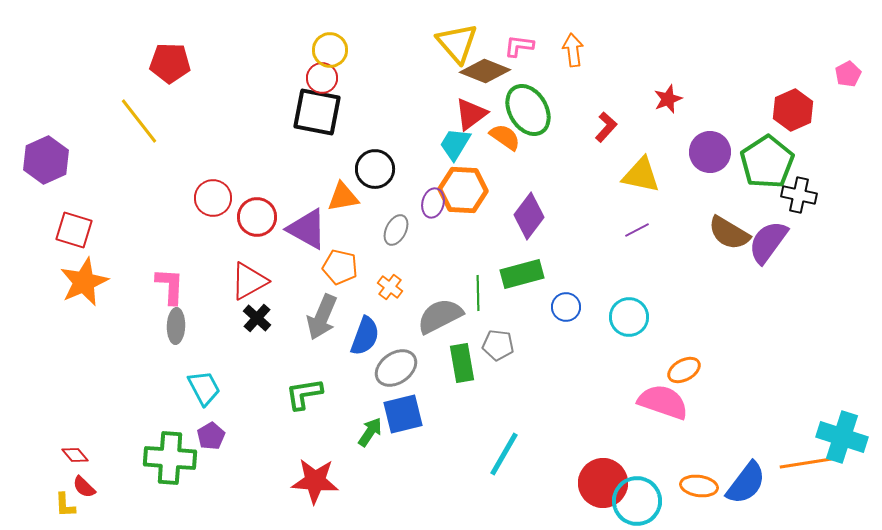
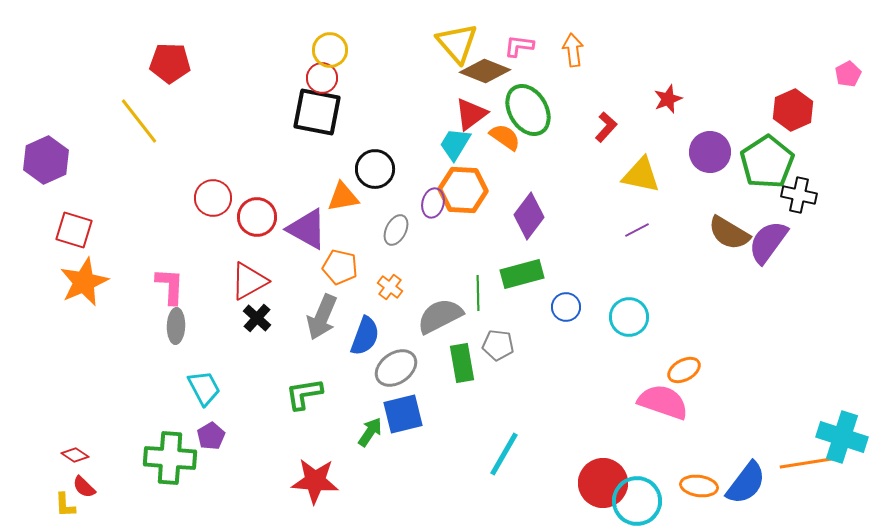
red diamond at (75, 455): rotated 16 degrees counterclockwise
